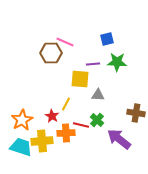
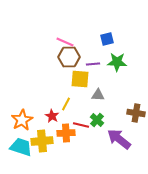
brown hexagon: moved 18 px right, 4 px down
